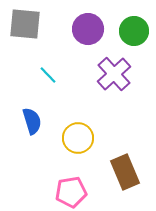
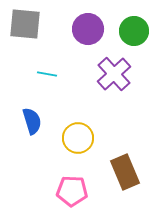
cyan line: moved 1 px left, 1 px up; rotated 36 degrees counterclockwise
pink pentagon: moved 1 px right, 1 px up; rotated 12 degrees clockwise
